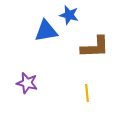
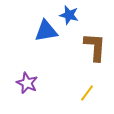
brown L-shape: rotated 84 degrees counterclockwise
purple star: rotated 10 degrees clockwise
yellow line: rotated 42 degrees clockwise
